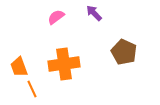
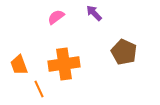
orange trapezoid: moved 2 px up
orange line: moved 7 px right
